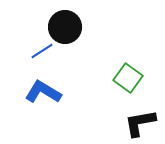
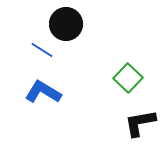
black circle: moved 1 px right, 3 px up
blue line: moved 1 px up; rotated 65 degrees clockwise
green square: rotated 8 degrees clockwise
